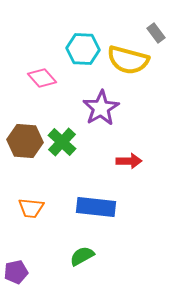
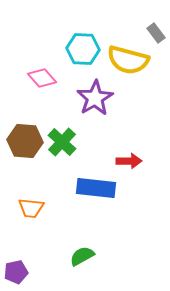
purple star: moved 6 px left, 10 px up
blue rectangle: moved 19 px up
